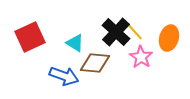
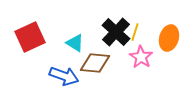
yellow line: rotated 60 degrees clockwise
